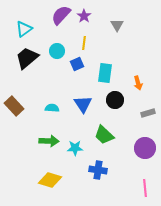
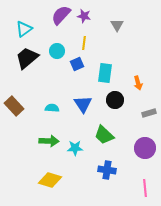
purple star: rotated 24 degrees counterclockwise
gray rectangle: moved 1 px right
blue cross: moved 9 px right
